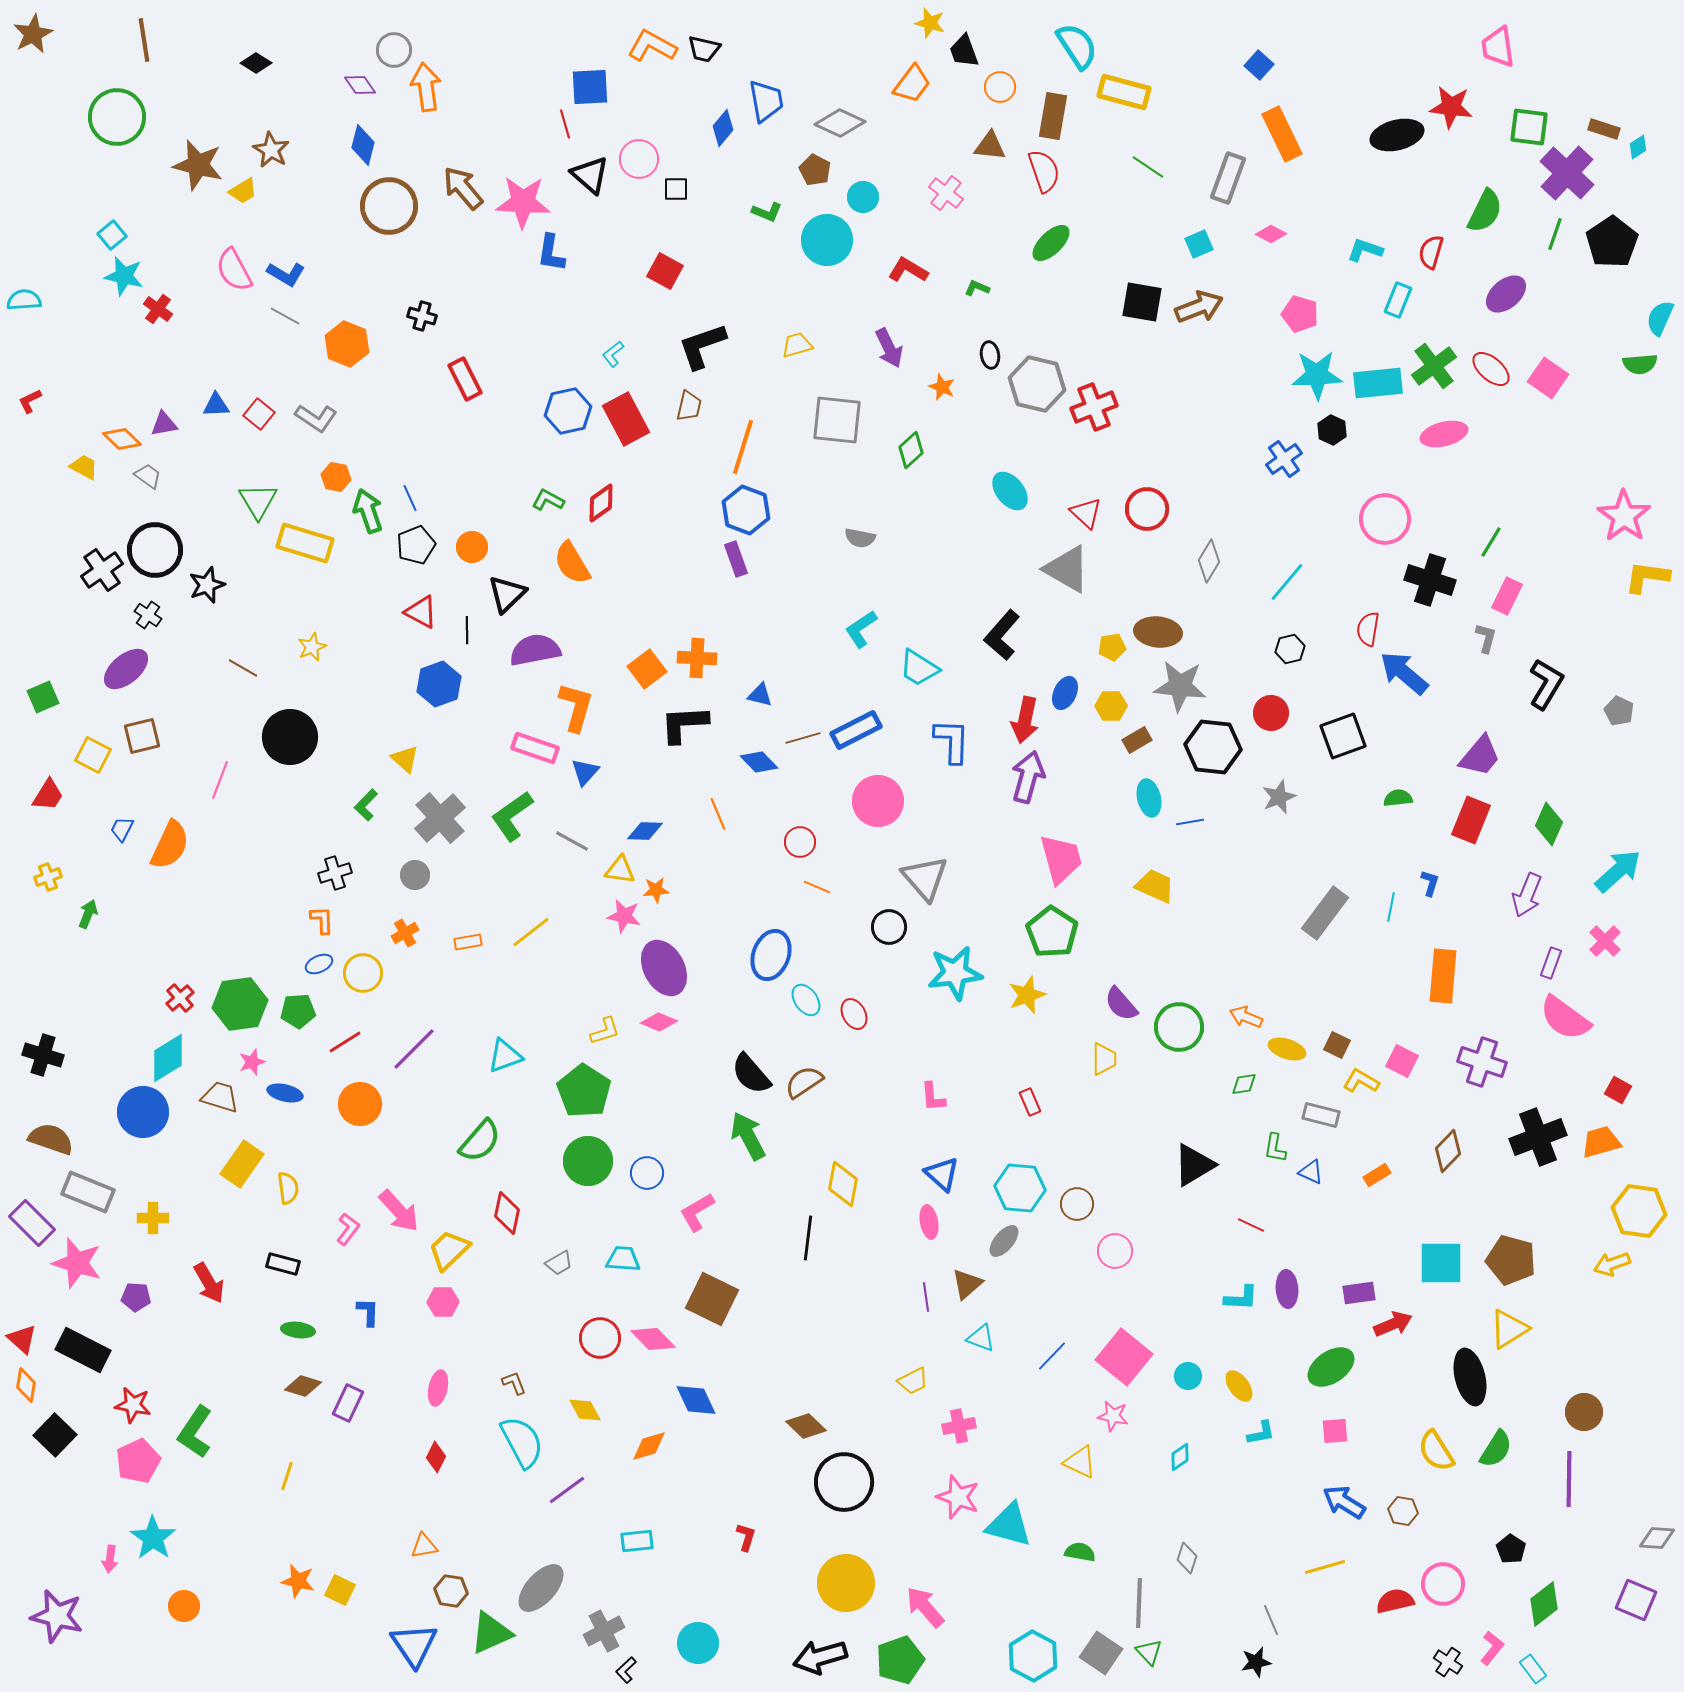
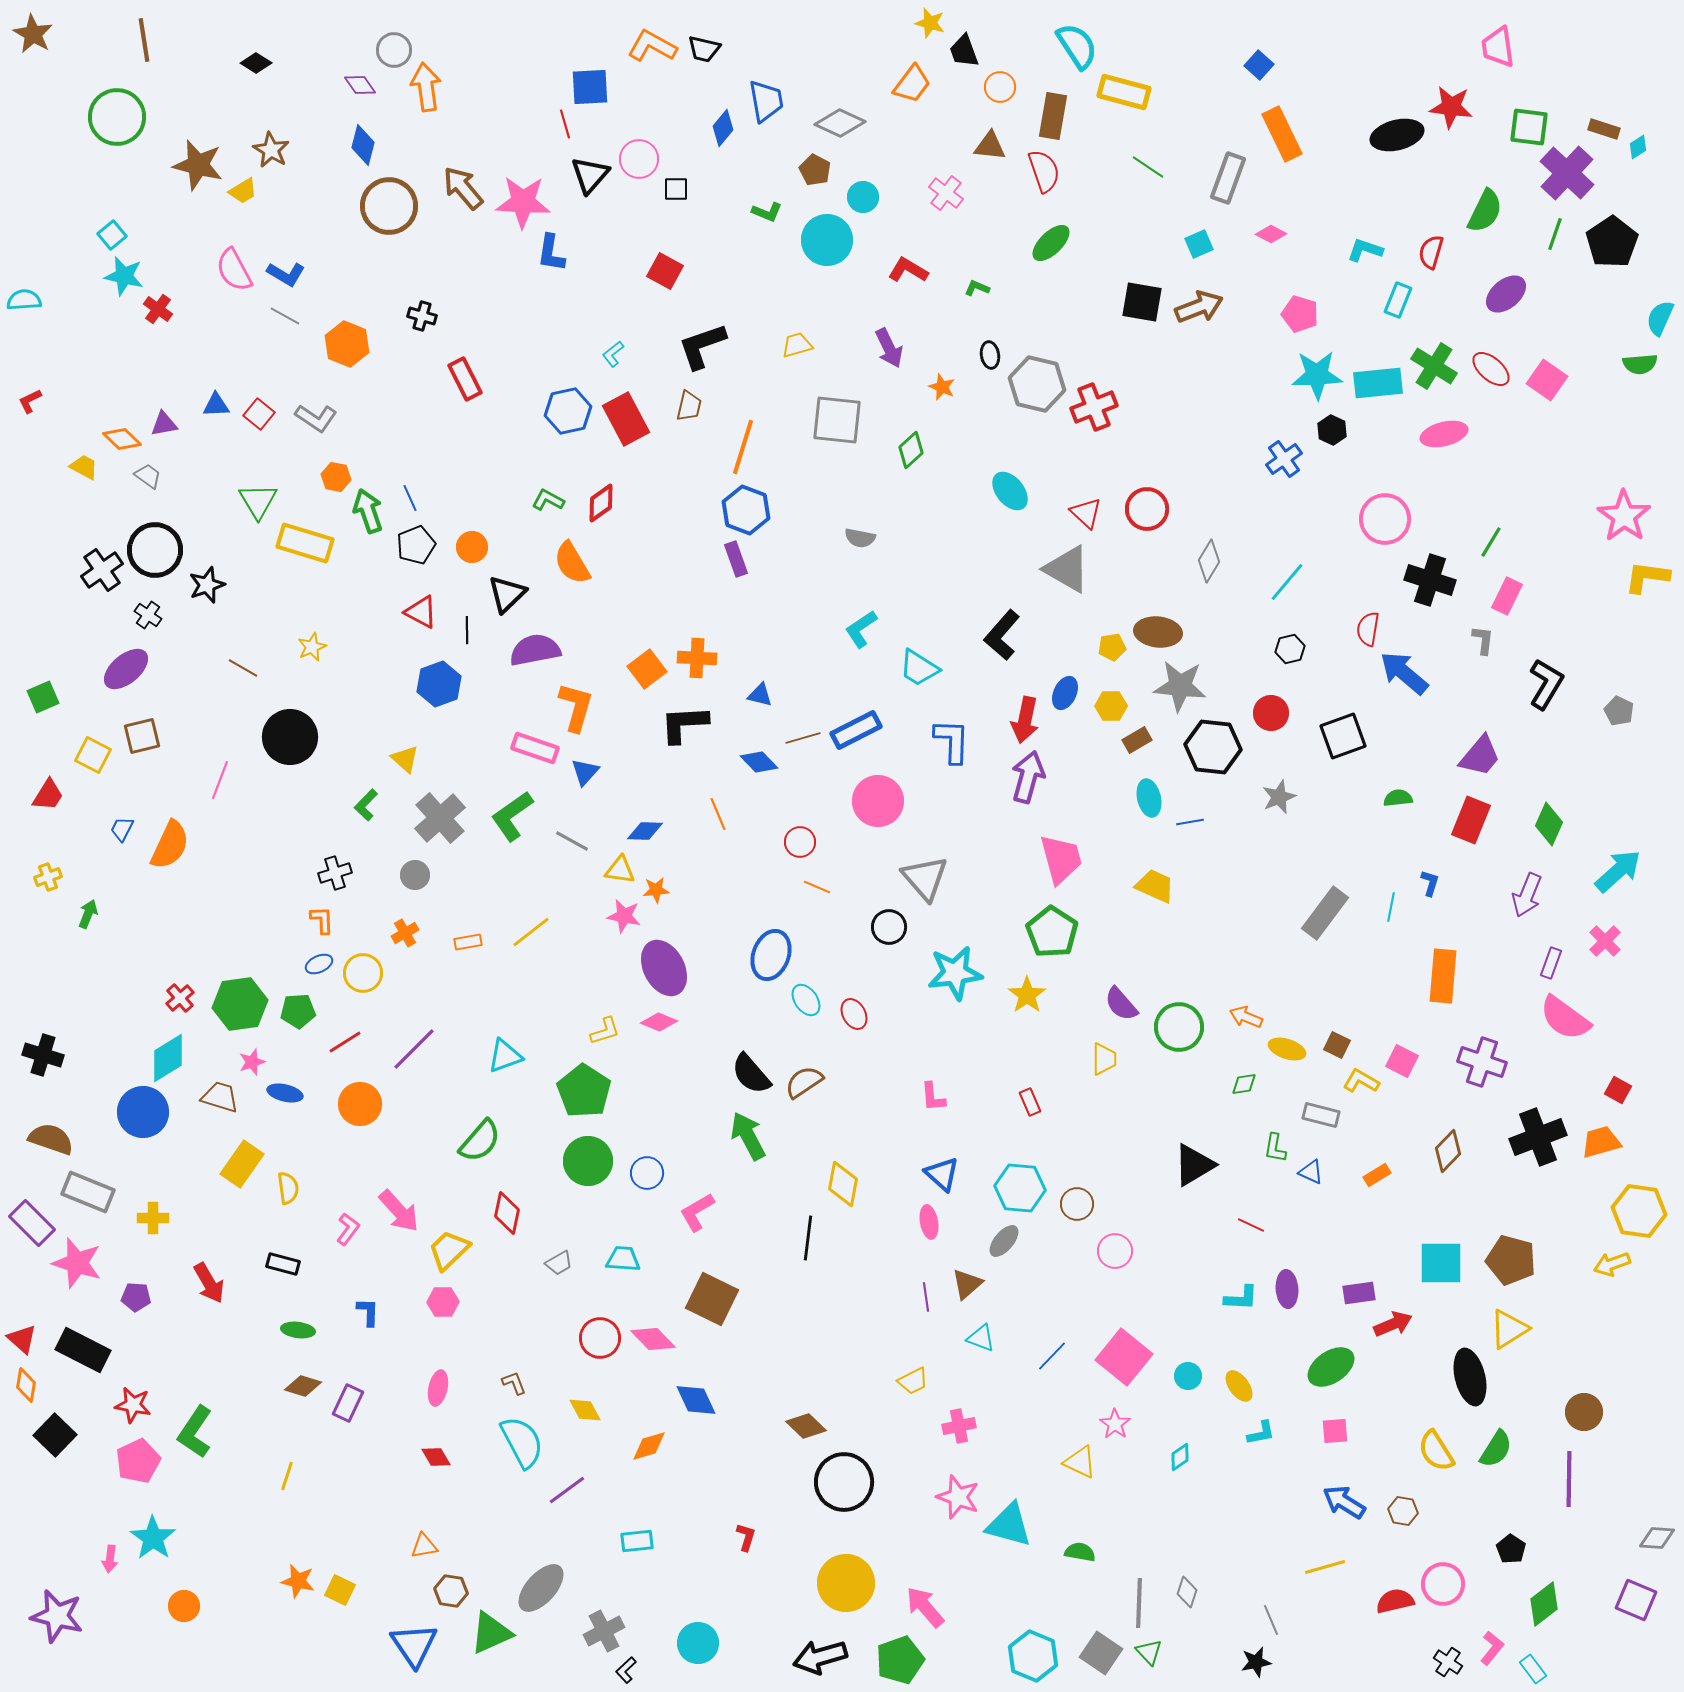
brown star at (33, 34): rotated 15 degrees counterclockwise
black triangle at (590, 175): rotated 30 degrees clockwise
green cross at (1434, 366): rotated 21 degrees counterclockwise
pink square at (1548, 378): moved 1 px left, 2 px down
gray L-shape at (1486, 638): moved 3 px left, 2 px down; rotated 8 degrees counterclockwise
yellow star at (1027, 995): rotated 15 degrees counterclockwise
pink star at (1113, 1416): moved 2 px right, 8 px down; rotated 24 degrees clockwise
red diamond at (436, 1457): rotated 56 degrees counterclockwise
gray diamond at (1187, 1558): moved 34 px down
cyan hexagon at (1033, 1656): rotated 6 degrees counterclockwise
